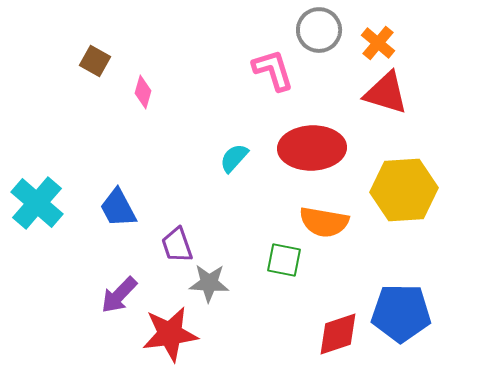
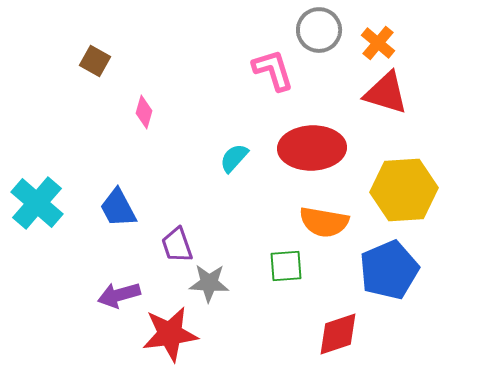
pink diamond: moved 1 px right, 20 px down
green square: moved 2 px right, 6 px down; rotated 15 degrees counterclockwise
purple arrow: rotated 30 degrees clockwise
blue pentagon: moved 12 px left, 43 px up; rotated 24 degrees counterclockwise
